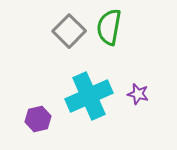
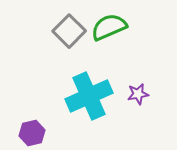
green semicircle: rotated 57 degrees clockwise
purple star: rotated 25 degrees counterclockwise
purple hexagon: moved 6 px left, 14 px down
